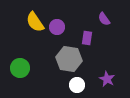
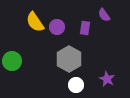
purple semicircle: moved 4 px up
purple rectangle: moved 2 px left, 10 px up
gray hexagon: rotated 20 degrees clockwise
green circle: moved 8 px left, 7 px up
white circle: moved 1 px left
